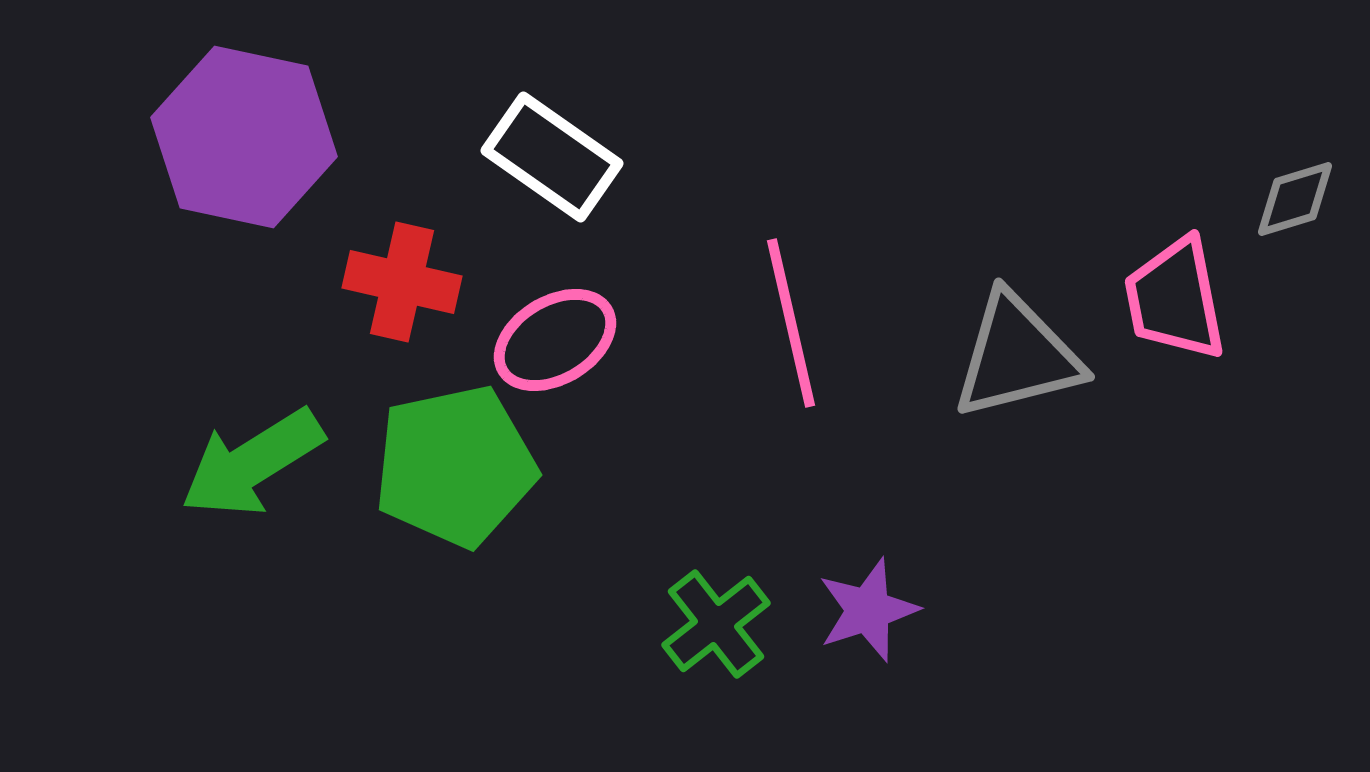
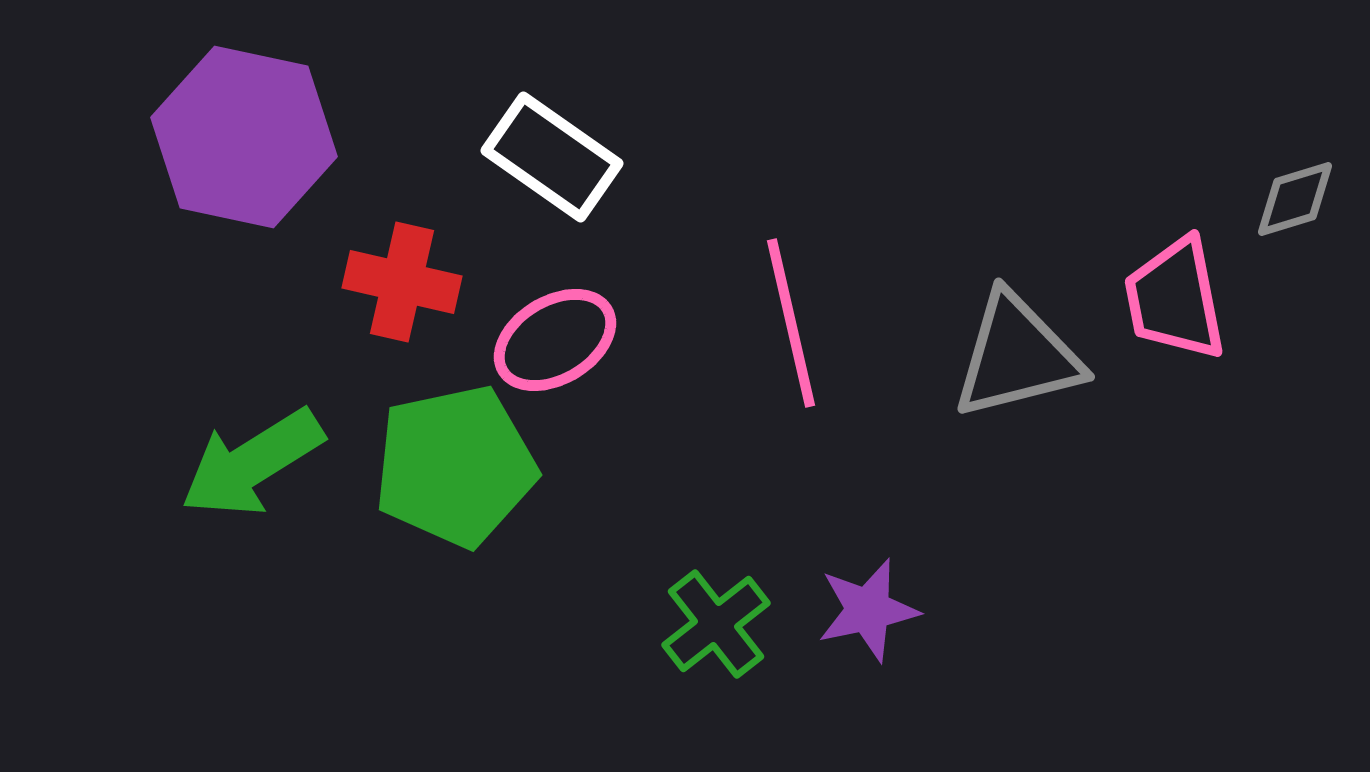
purple star: rotated 6 degrees clockwise
